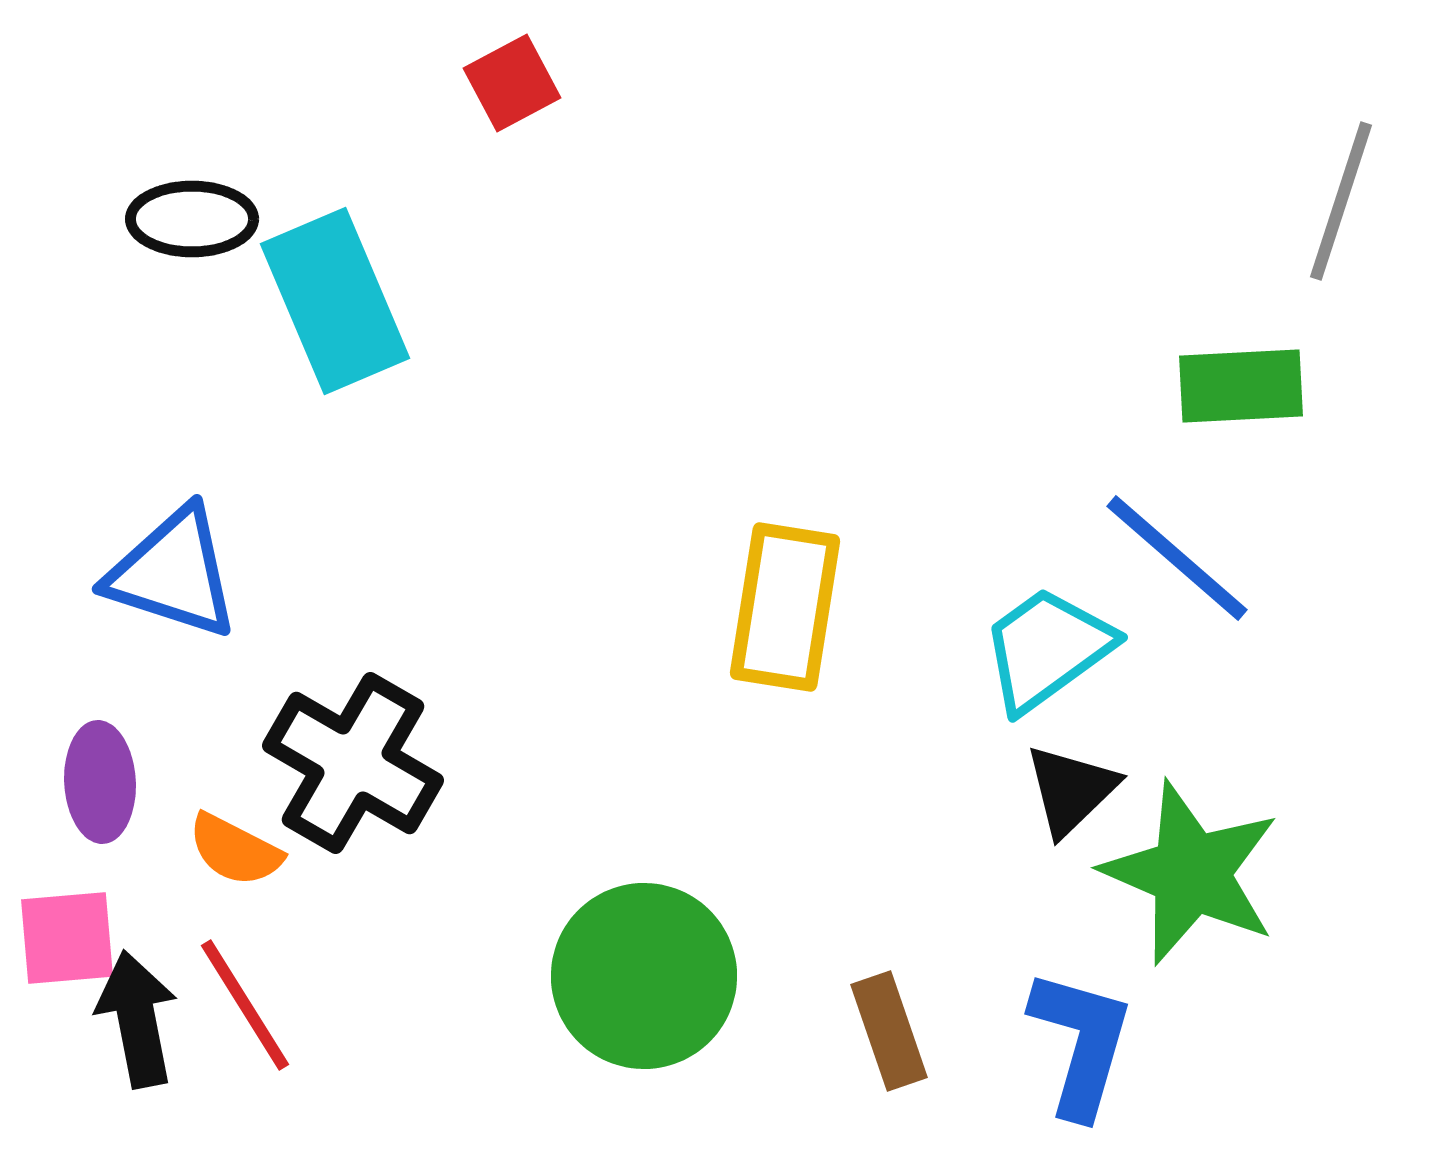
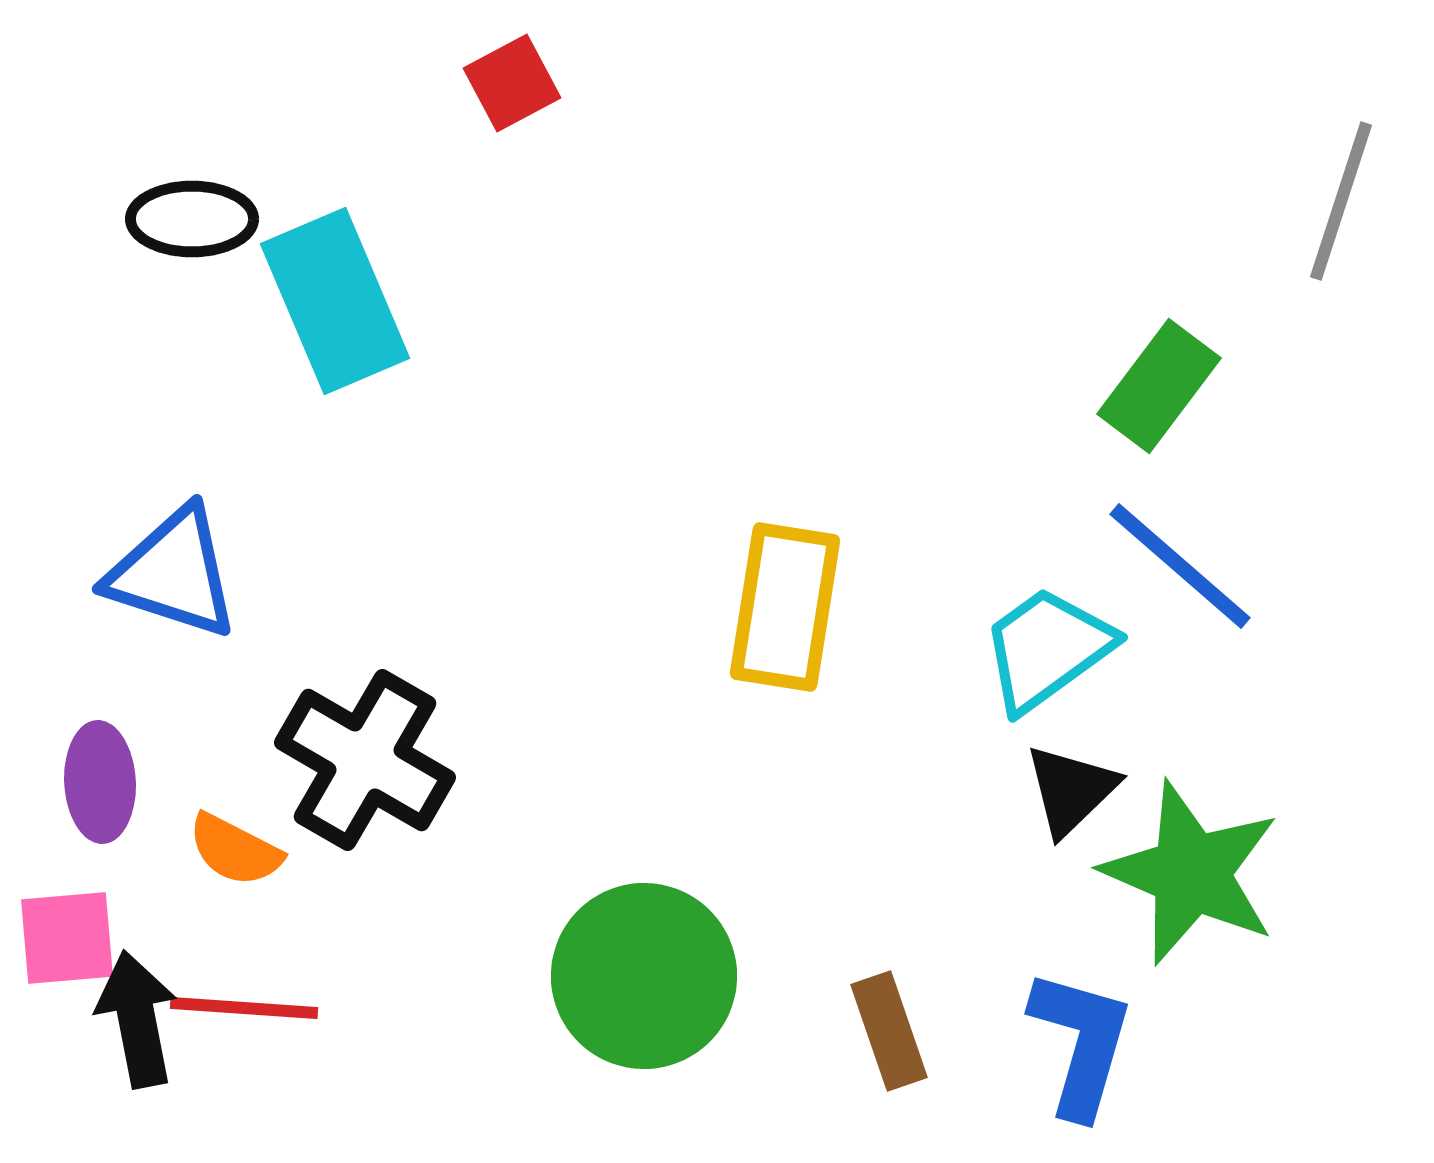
green rectangle: moved 82 px left; rotated 50 degrees counterclockwise
blue line: moved 3 px right, 8 px down
black cross: moved 12 px right, 3 px up
red line: moved 1 px left, 3 px down; rotated 54 degrees counterclockwise
